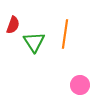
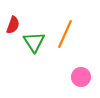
orange line: rotated 16 degrees clockwise
pink circle: moved 1 px right, 8 px up
